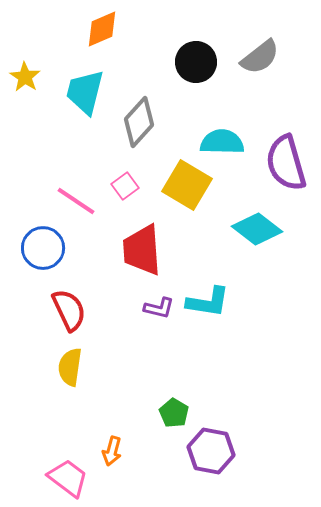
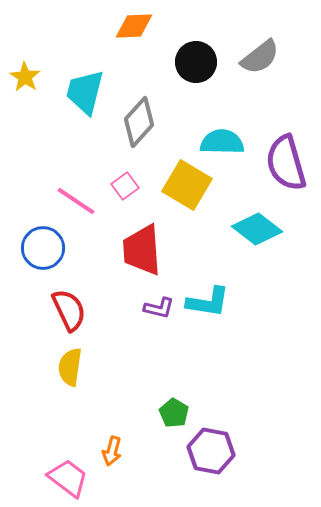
orange diamond: moved 32 px right, 3 px up; rotated 21 degrees clockwise
